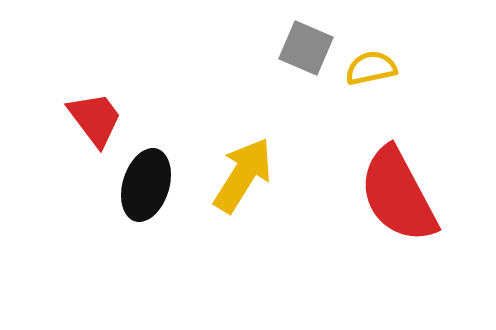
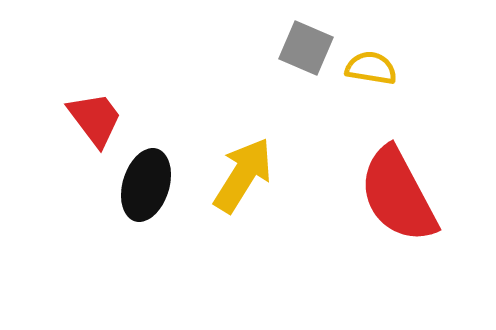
yellow semicircle: rotated 21 degrees clockwise
